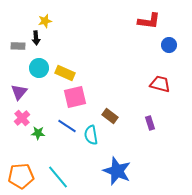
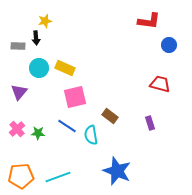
yellow rectangle: moved 5 px up
pink cross: moved 5 px left, 11 px down
cyan line: rotated 70 degrees counterclockwise
